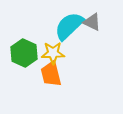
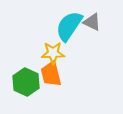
cyan semicircle: rotated 12 degrees counterclockwise
green hexagon: moved 2 px right, 29 px down
